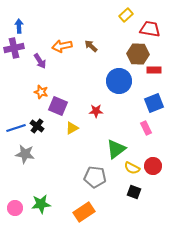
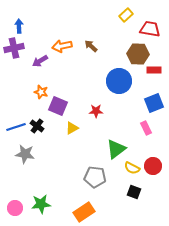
purple arrow: rotated 91 degrees clockwise
blue line: moved 1 px up
